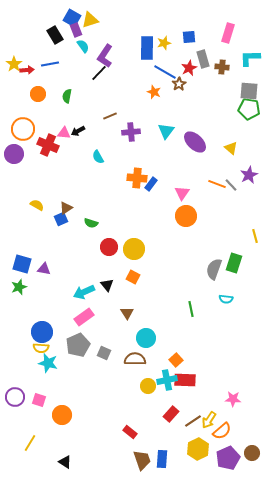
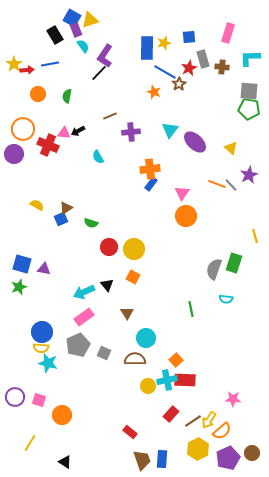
cyan triangle at (166, 131): moved 4 px right, 1 px up
orange cross at (137, 178): moved 13 px right, 9 px up; rotated 12 degrees counterclockwise
